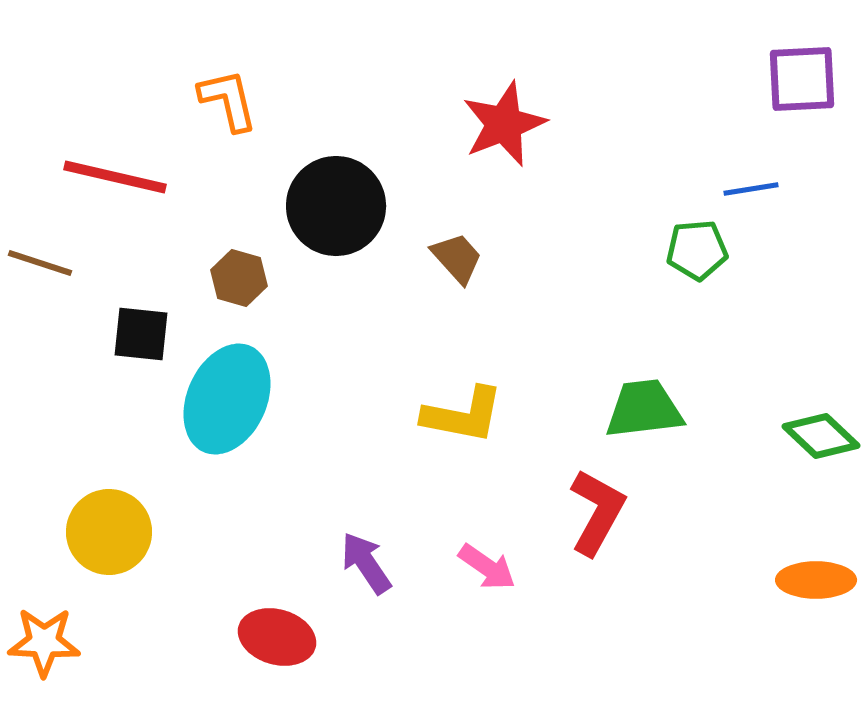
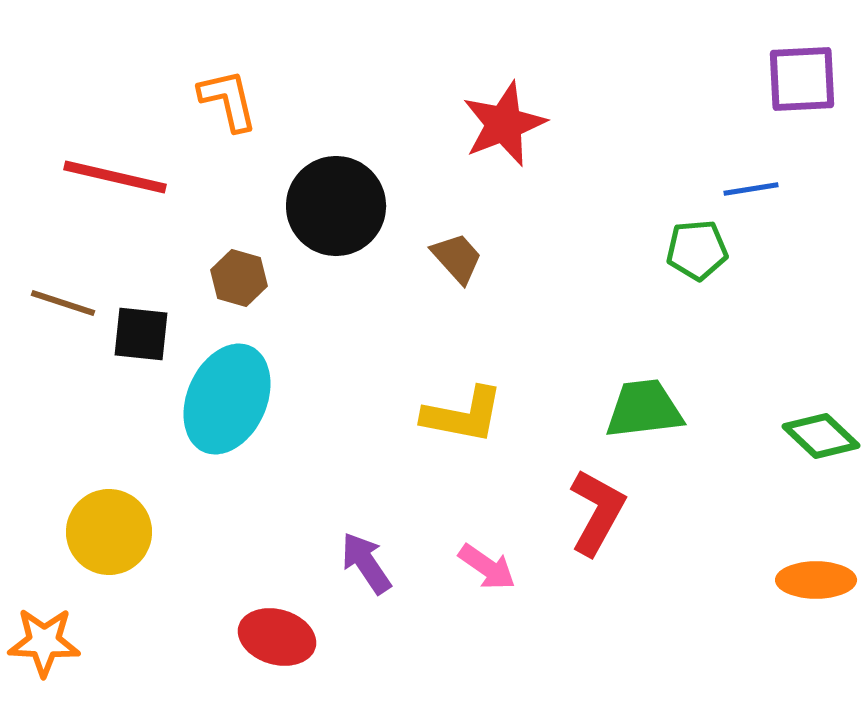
brown line: moved 23 px right, 40 px down
